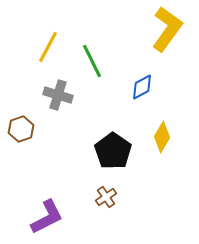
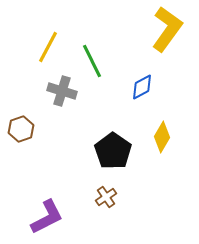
gray cross: moved 4 px right, 4 px up
